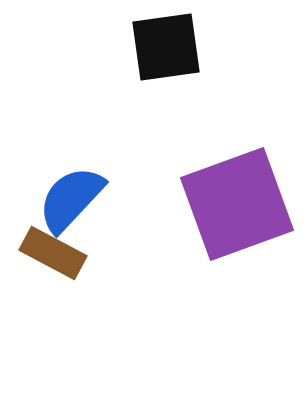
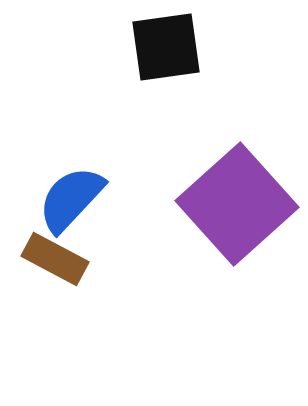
purple square: rotated 22 degrees counterclockwise
brown rectangle: moved 2 px right, 6 px down
